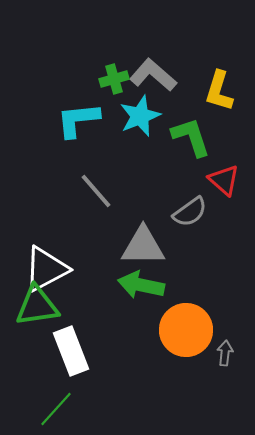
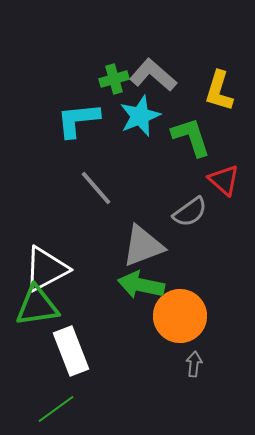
gray line: moved 3 px up
gray triangle: rotated 21 degrees counterclockwise
orange circle: moved 6 px left, 14 px up
gray arrow: moved 31 px left, 11 px down
green line: rotated 12 degrees clockwise
